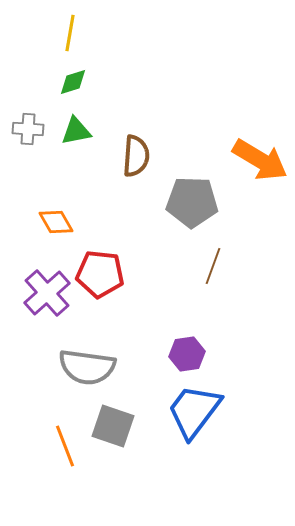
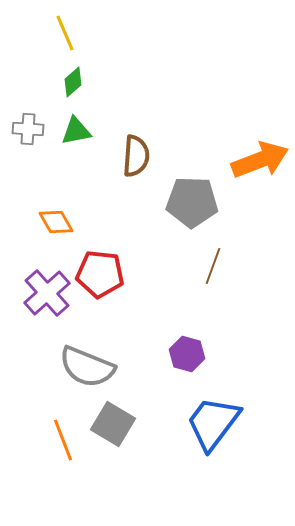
yellow line: moved 5 px left; rotated 33 degrees counterclockwise
green diamond: rotated 24 degrees counterclockwise
orange arrow: rotated 52 degrees counterclockwise
purple hexagon: rotated 24 degrees clockwise
gray semicircle: rotated 14 degrees clockwise
blue trapezoid: moved 19 px right, 12 px down
gray square: moved 2 px up; rotated 12 degrees clockwise
orange line: moved 2 px left, 6 px up
